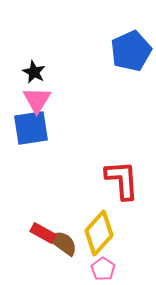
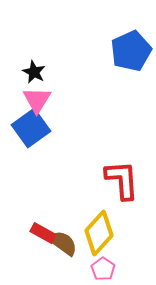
blue square: rotated 27 degrees counterclockwise
